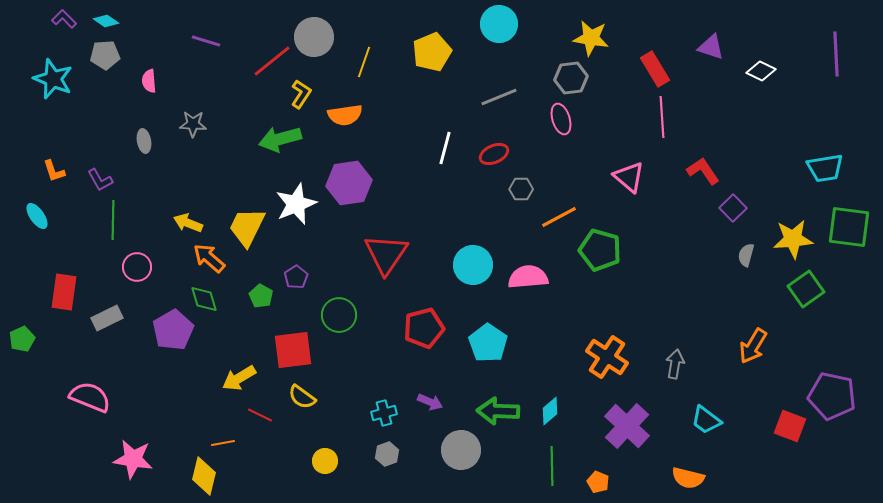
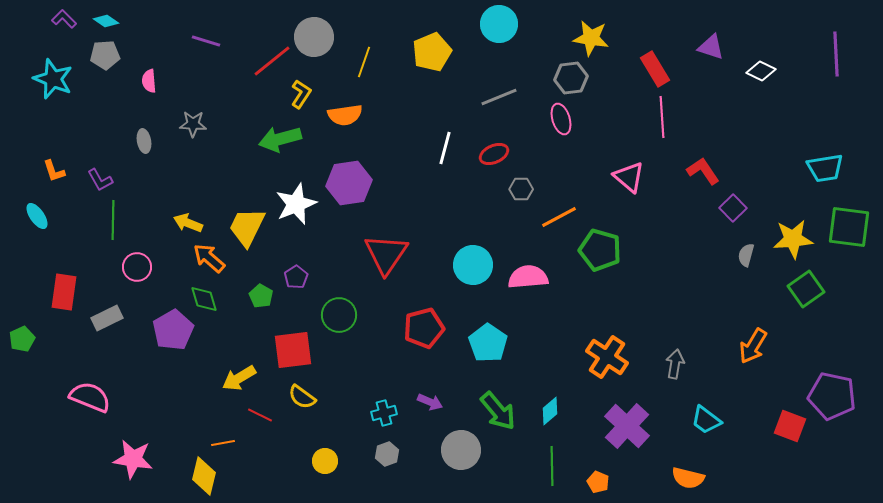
green arrow at (498, 411): rotated 132 degrees counterclockwise
